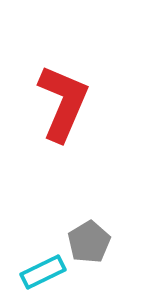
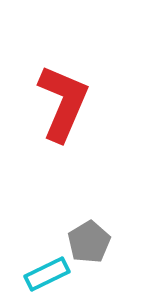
cyan rectangle: moved 4 px right, 2 px down
